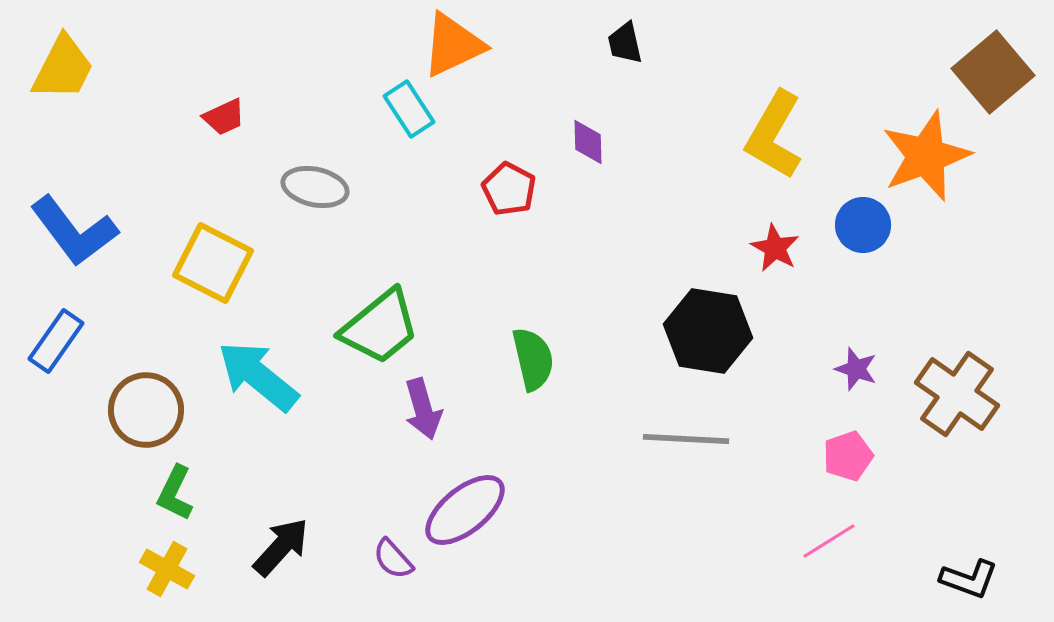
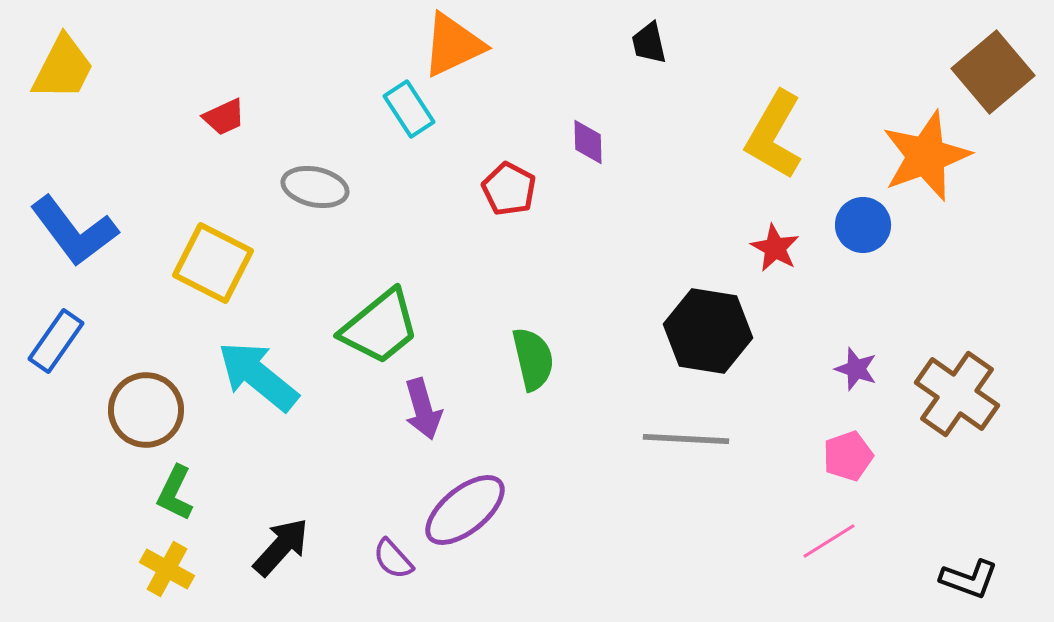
black trapezoid: moved 24 px right
